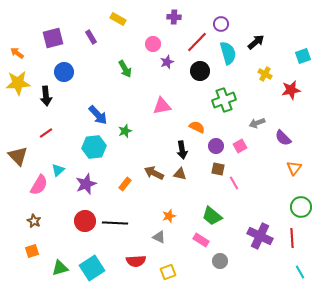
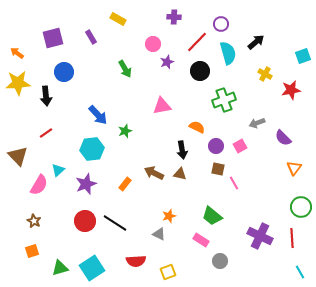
cyan hexagon at (94, 147): moved 2 px left, 2 px down
black line at (115, 223): rotated 30 degrees clockwise
gray triangle at (159, 237): moved 3 px up
